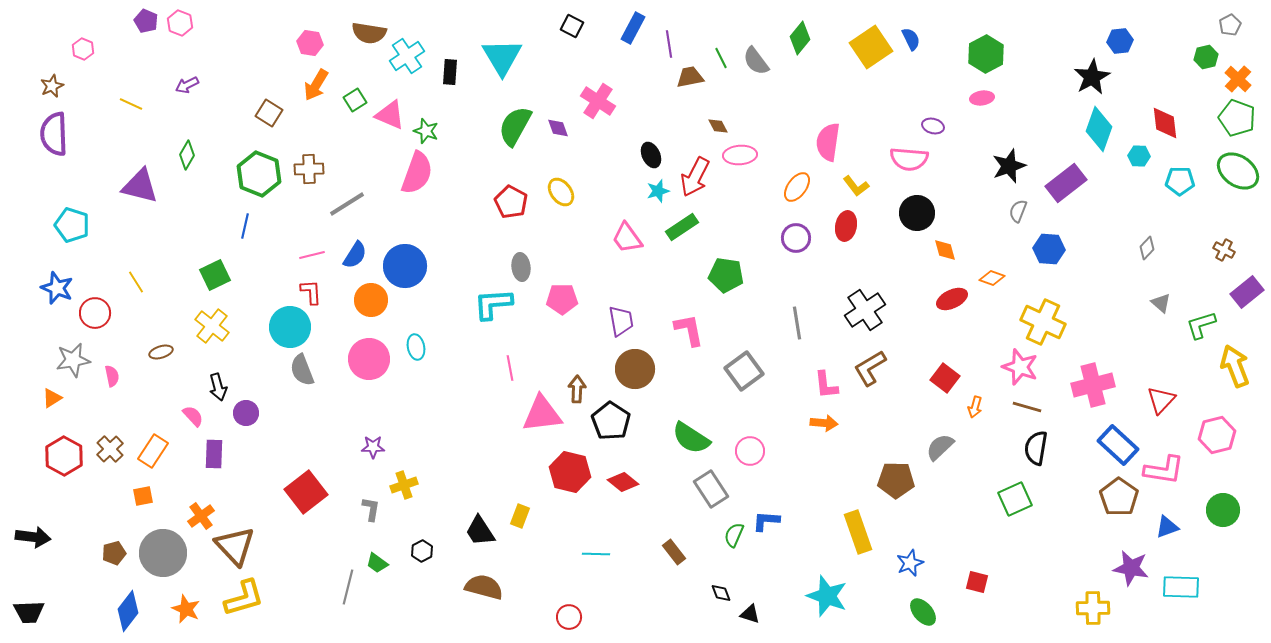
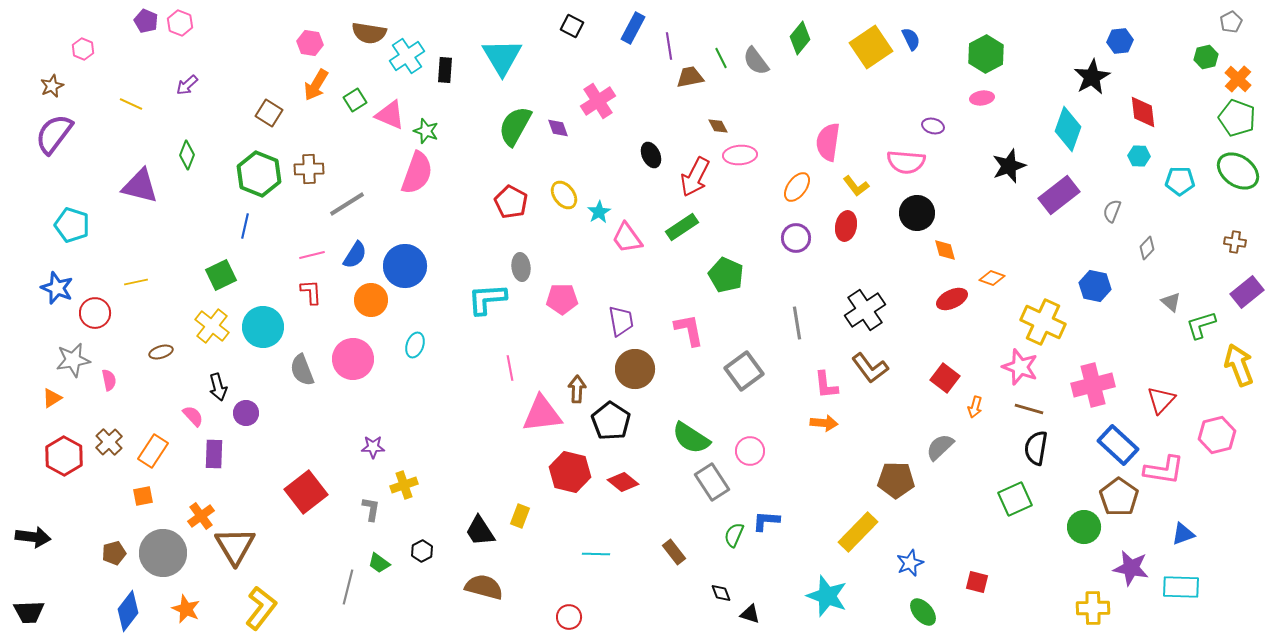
gray pentagon at (1230, 25): moved 1 px right, 3 px up
purple line at (669, 44): moved 2 px down
black rectangle at (450, 72): moved 5 px left, 2 px up
purple arrow at (187, 85): rotated 15 degrees counterclockwise
pink cross at (598, 101): rotated 24 degrees clockwise
red diamond at (1165, 123): moved 22 px left, 11 px up
cyan diamond at (1099, 129): moved 31 px left
purple semicircle at (54, 134): rotated 39 degrees clockwise
green diamond at (187, 155): rotated 8 degrees counterclockwise
pink semicircle at (909, 159): moved 3 px left, 3 px down
purple rectangle at (1066, 183): moved 7 px left, 12 px down
cyan star at (658, 191): moved 59 px left, 21 px down; rotated 15 degrees counterclockwise
yellow ellipse at (561, 192): moved 3 px right, 3 px down
gray semicircle at (1018, 211): moved 94 px right
blue hexagon at (1049, 249): moved 46 px right, 37 px down; rotated 8 degrees clockwise
brown cross at (1224, 250): moved 11 px right, 8 px up; rotated 20 degrees counterclockwise
green square at (215, 275): moved 6 px right
green pentagon at (726, 275): rotated 16 degrees clockwise
yellow line at (136, 282): rotated 70 degrees counterclockwise
gray triangle at (1161, 303): moved 10 px right, 1 px up
cyan L-shape at (493, 304): moved 6 px left, 5 px up
cyan circle at (290, 327): moved 27 px left
cyan ellipse at (416, 347): moved 1 px left, 2 px up; rotated 30 degrees clockwise
pink circle at (369, 359): moved 16 px left
yellow arrow at (1235, 366): moved 4 px right, 1 px up
brown L-shape at (870, 368): rotated 96 degrees counterclockwise
pink semicircle at (112, 376): moved 3 px left, 4 px down
brown line at (1027, 407): moved 2 px right, 2 px down
brown cross at (110, 449): moved 1 px left, 7 px up
gray rectangle at (711, 489): moved 1 px right, 7 px up
green circle at (1223, 510): moved 139 px left, 17 px down
blue triangle at (1167, 527): moved 16 px right, 7 px down
yellow rectangle at (858, 532): rotated 63 degrees clockwise
brown triangle at (235, 546): rotated 12 degrees clockwise
green trapezoid at (377, 563): moved 2 px right
yellow L-shape at (244, 598): moved 17 px right, 10 px down; rotated 36 degrees counterclockwise
